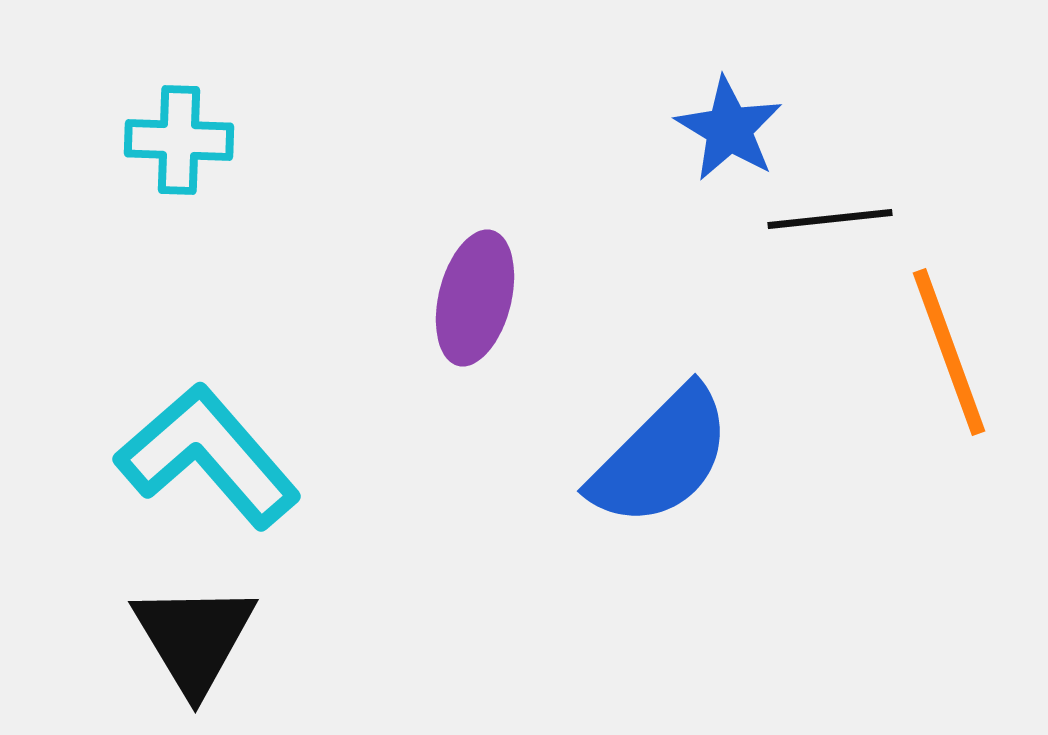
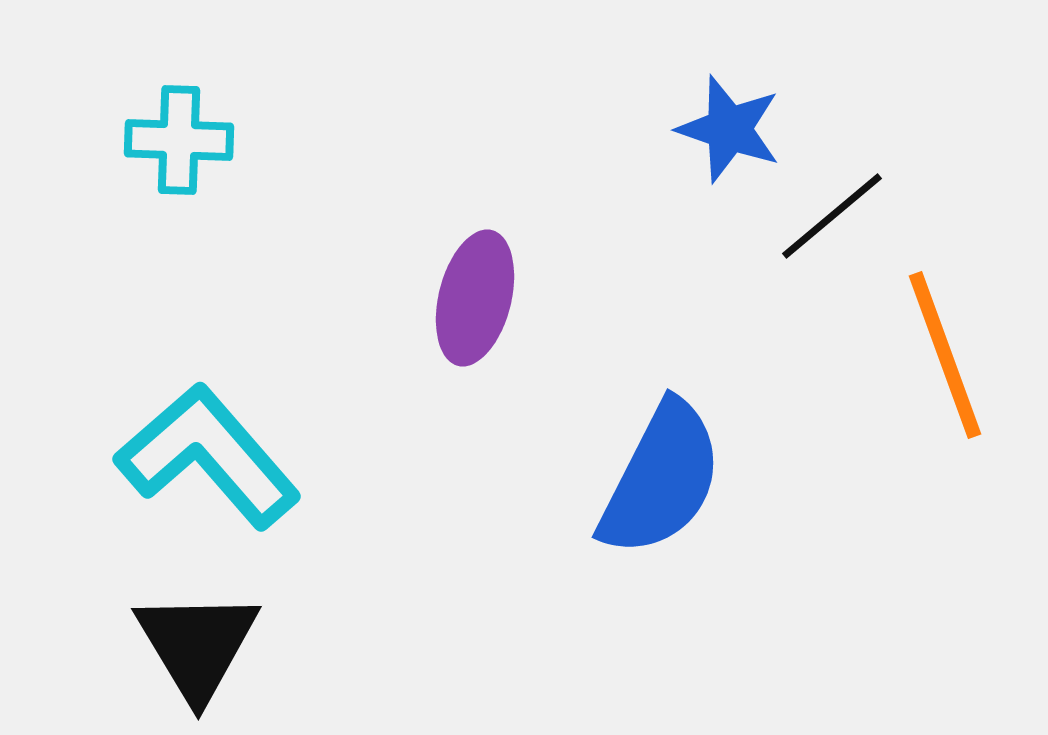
blue star: rotated 12 degrees counterclockwise
black line: moved 2 px right, 3 px up; rotated 34 degrees counterclockwise
orange line: moved 4 px left, 3 px down
blue semicircle: moved 22 px down; rotated 18 degrees counterclockwise
black triangle: moved 3 px right, 7 px down
